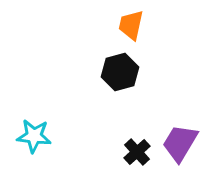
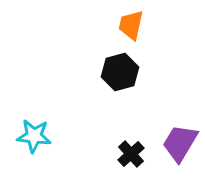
black cross: moved 6 px left, 2 px down
